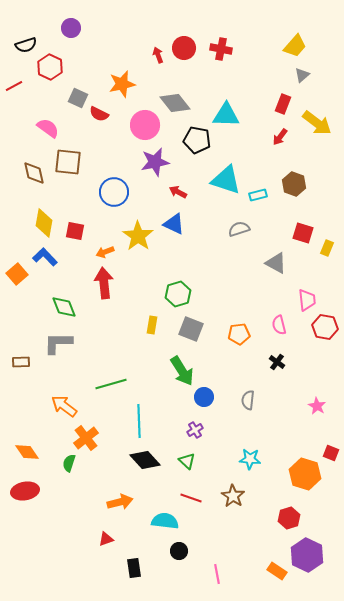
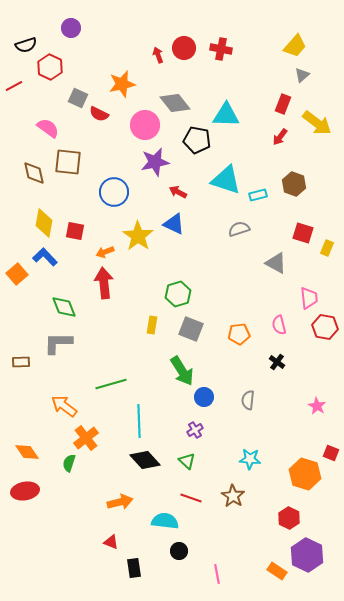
pink trapezoid at (307, 300): moved 2 px right, 2 px up
red hexagon at (289, 518): rotated 15 degrees counterclockwise
red triangle at (106, 539): moved 5 px right, 3 px down; rotated 42 degrees clockwise
